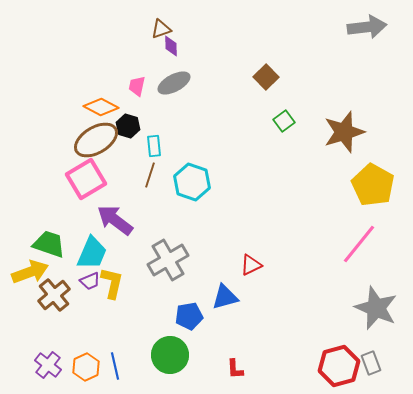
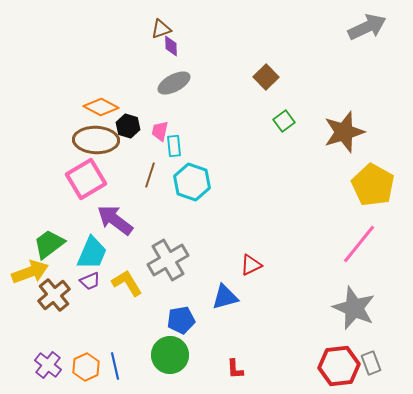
gray arrow: rotated 18 degrees counterclockwise
pink trapezoid: moved 23 px right, 45 px down
brown ellipse: rotated 33 degrees clockwise
cyan rectangle: moved 20 px right
green trapezoid: rotated 56 degrees counterclockwise
yellow L-shape: moved 15 px right; rotated 44 degrees counterclockwise
gray star: moved 22 px left
blue pentagon: moved 8 px left, 4 px down
red hexagon: rotated 9 degrees clockwise
